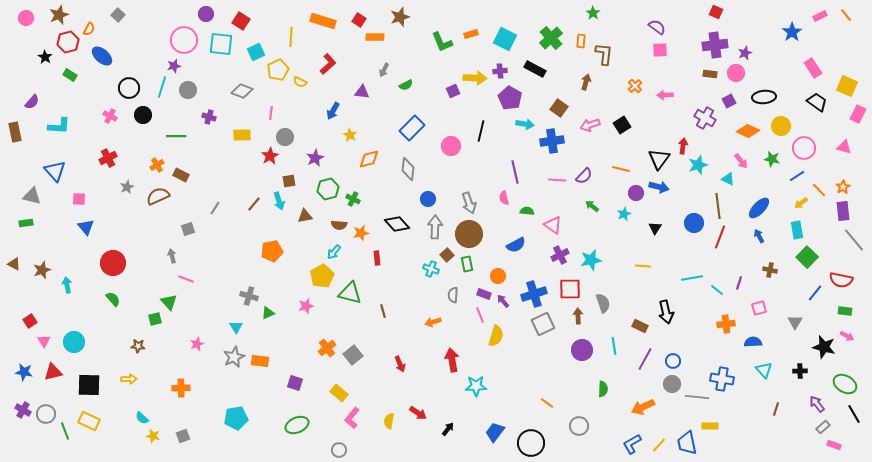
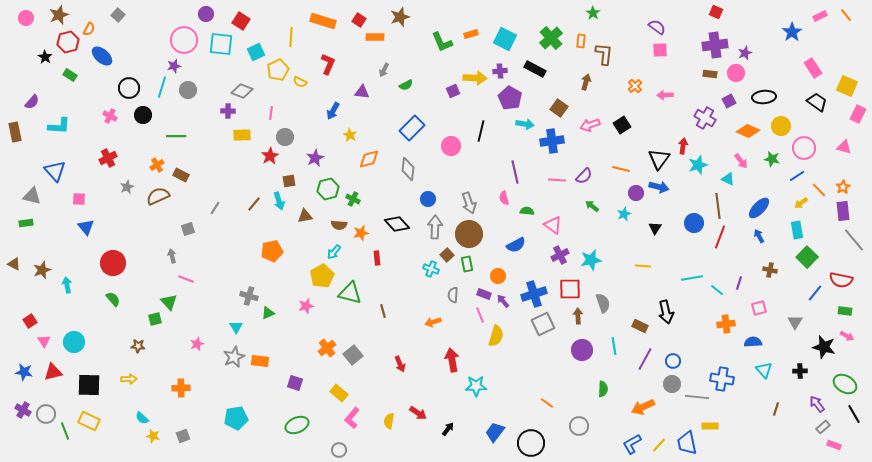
red L-shape at (328, 64): rotated 25 degrees counterclockwise
purple cross at (209, 117): moved 19 px right, 6 px up; rotated 16 degrees counterclockwise
